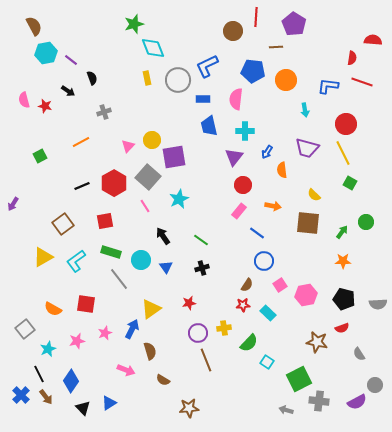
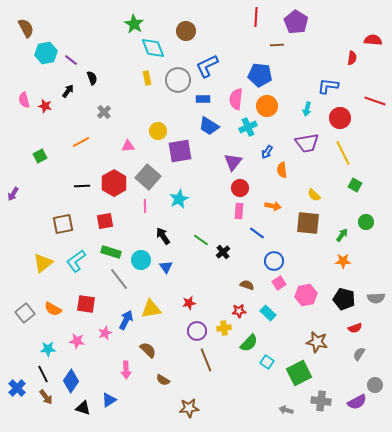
green star at (134, 24): rotated 24 degrees counterclockwise
purple pentagon at (294, 24): moved 2 px right, 2 px up
brown semicircle at (34, 26): moved 8 px left, 2 px down
brown circle at (233, 31): moved 47 px left
brown line at (276, 47): moved 1 px right, 2 px up
blue pentagon at (253, 71): moved 7 px right, 4 px down
orange circle at (286, 80): moved 19 px left, 26 px down
red line at (362, 82): moved 13 px right, 19 px down
black arrow at (68, 91): rotated 88 degrees counterclockwise
cyan arrow at (305, 110): moved 2 px right, 1 px up; rotated 24 degrees clockwise
gray cross at (104, 112): rotated 24 degrees counterclockwise
red circle at (346, 124): moved 6 px left, 6 px up
blue trapezoid at (209, 126): rotated 45 degrees counterclockwise
cyan cross at (245, 131): moved 3 px right, 4 px up; rotated 24 degrees counterclockwise
yellow circle at (152, 140): moved 6 px right, 9 px up
pink triangle at (128, 146): rotated 40 degrees clockwise
purple trapezoid at (307, 148): moved 5 px up; rotated 25 degrees counterclockwise
purple square at (174, 157): moved 6 px right, 6 px up
purple triangle at (234, 157): moved 1 px left, 5 px down
green square at (350, 183): moved 5 px right, 2 px down
red circle at (243, 185): moved 3 px left, 3 px down
black line at (82, 186): rotated 21 degrees clockwise
purple arrow at (13, 204): moved 10 px up
pink line at (145, 206): rotated 32 degrees clockwise
pink rectangle at (239, 211): rotated 35 degrees counterclockwise
brown square at (63, 224): rotated 25 degrees clockwise
green arrow at (342, 232): moved 3 px down
yellow triangle at (43, 257): moved 6 px down; rotated 10 degrees counterclockwise
blue circle at (264, 261): moved 10 px right
black cross at (202, 268): moved 21 px right, 16 px up; rotated 24 degrees counterclockwise
brown semicircle at (247, 285): rotated 104 degrees counterclockwise
pink square at (280, 285): moved 1 px left, 2 px up
gray semicircle at (378, 304): moved 2 px left, 6 px up
red star at (243, 305): moved 4 px left, 6 px down
yellow triangle at (151, 309): rotated 25 degrees clockwise
red semicircle at (342, 328): moved 13 px right
gray square at (25, 329): moved 16 px up
blue arrow at (132, 329): moved 6 px left, 9 px up
purple circle at (198, 333): moved 1 px left, 2 px up
pink star at (77, 341): rotated 21 degrees clockwise
cyan star at (48, 349): rotated 21 degrees clockwise
brown semicircle at (150, 351): moved 2 px left, 1 px up; rotated 30 degrees counterclockwise
gray semicircle at (359, 354): rotated 64 degrees clockwise
pink arrow at (126, 370): rotated 66 degrees clockwise
black line at (39, 374): moved 4 px right
green square at (299, 379): moved 6 px up
blue cross at (21, 395): moved 4 px left, 7 px up
gray cross at (319, 401): moved 2 px right
blue triangle at (109, 403): moved 3 px up
black triangle at (83, 408): rotated 28 degrees counterclockwise
